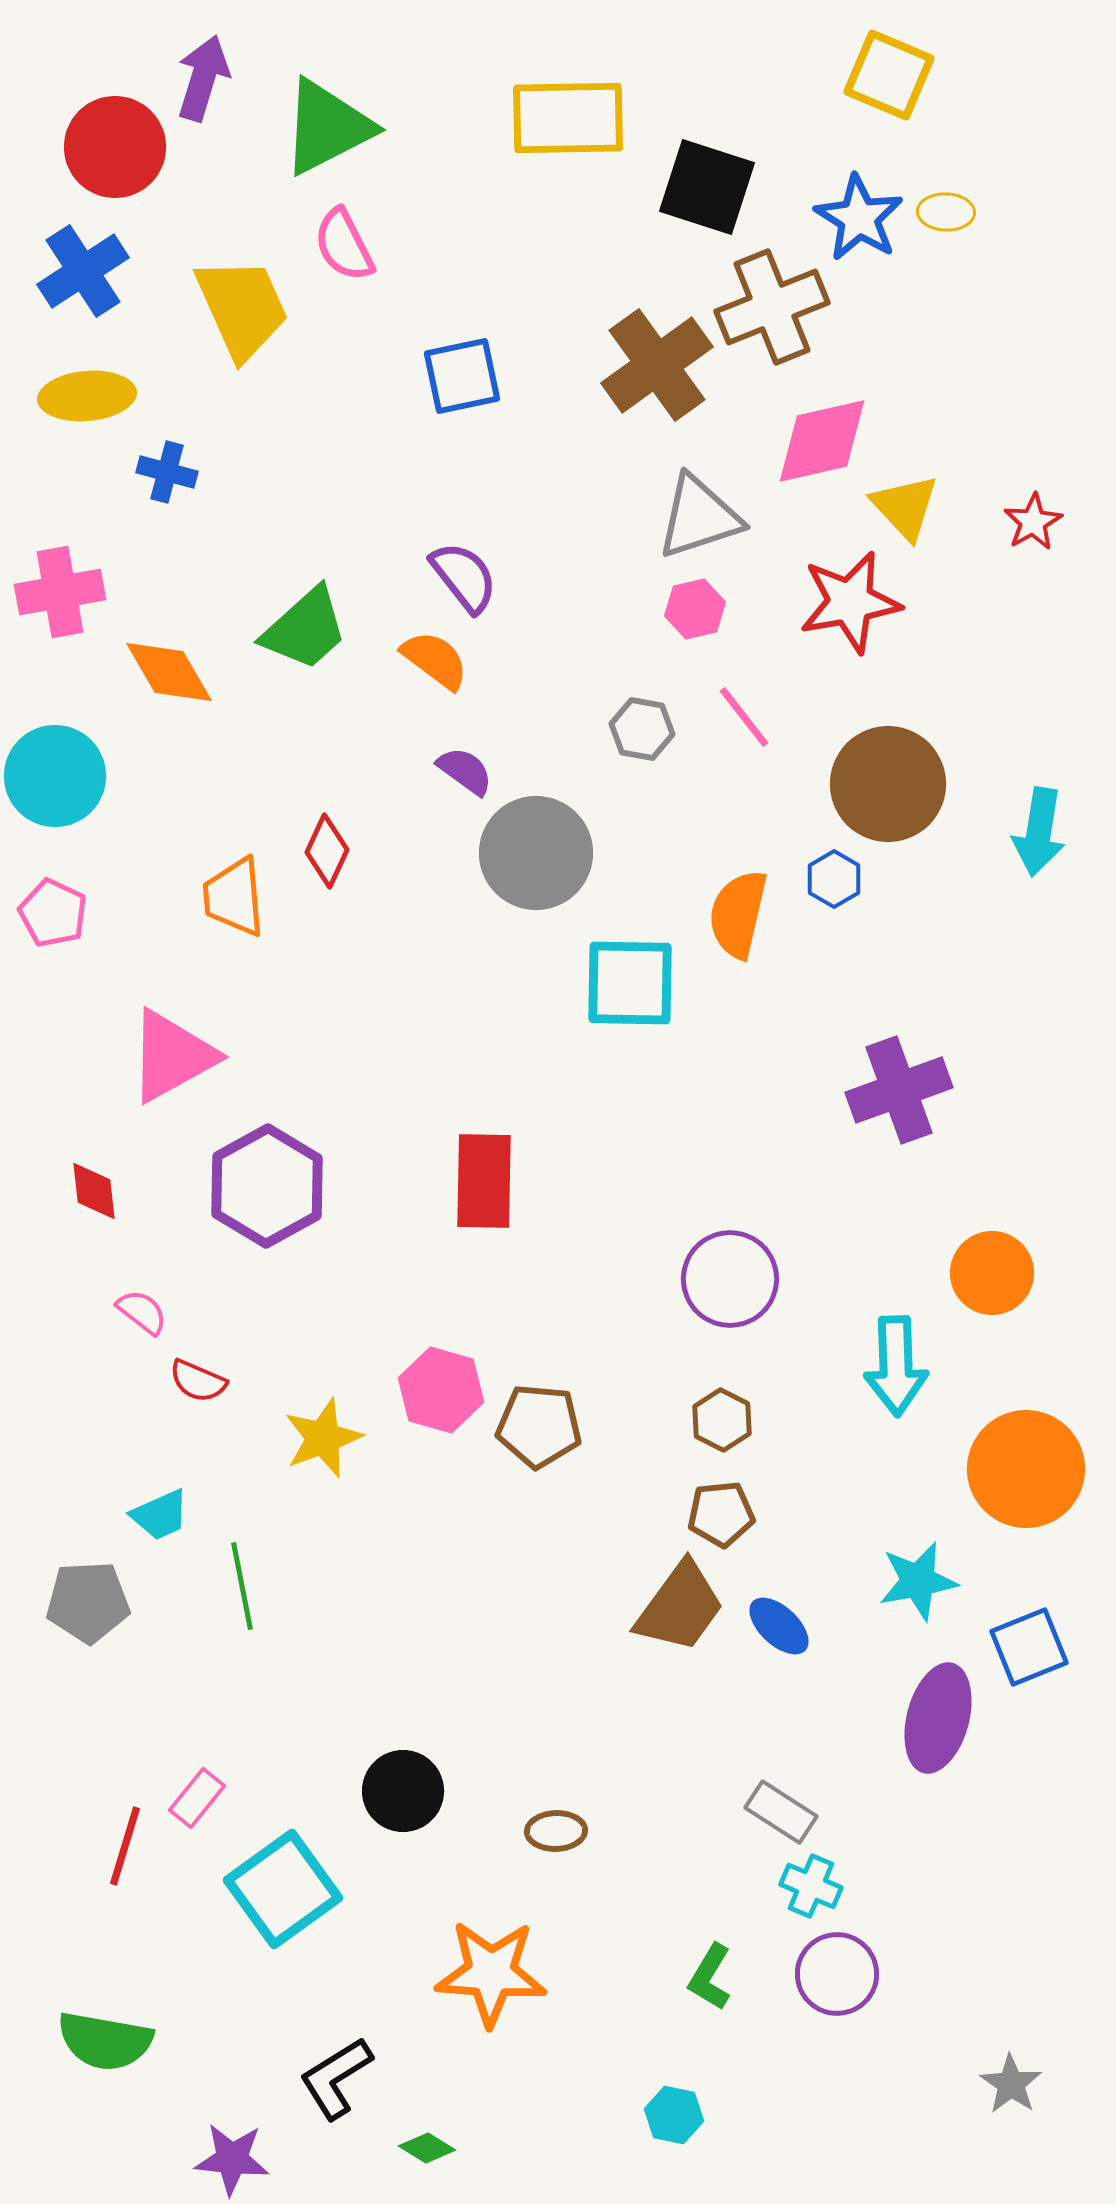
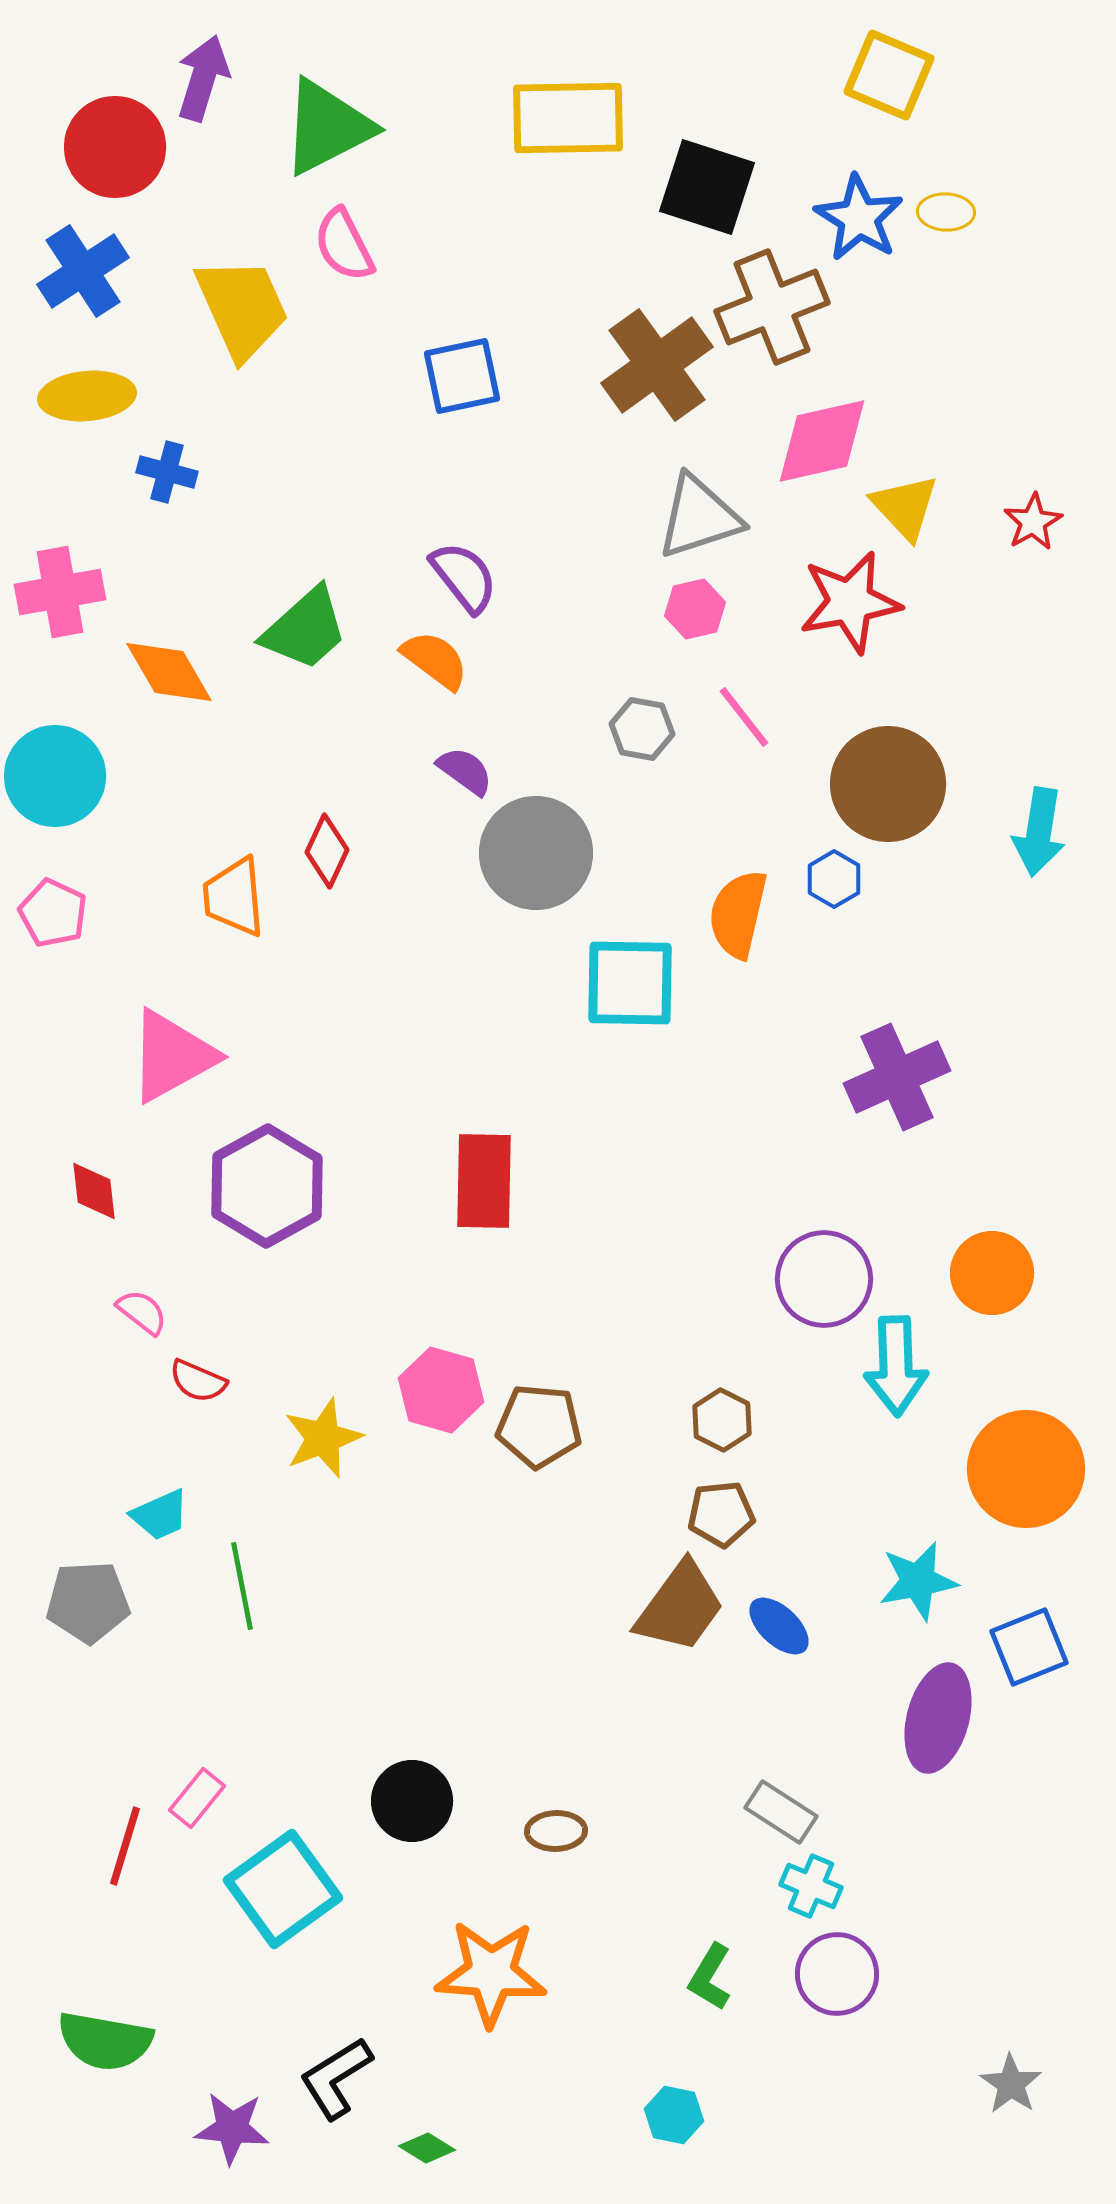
purple cross at (899, 1090): moved 2 px left, 13 px up; rotated 4 degrees counterclockwise
purple circle at (730, 1279): moved 94 px right
black circle at (403, 1791): moved 9 px right, 10 px down
purple star at (232, 2159): moved 31 px up
